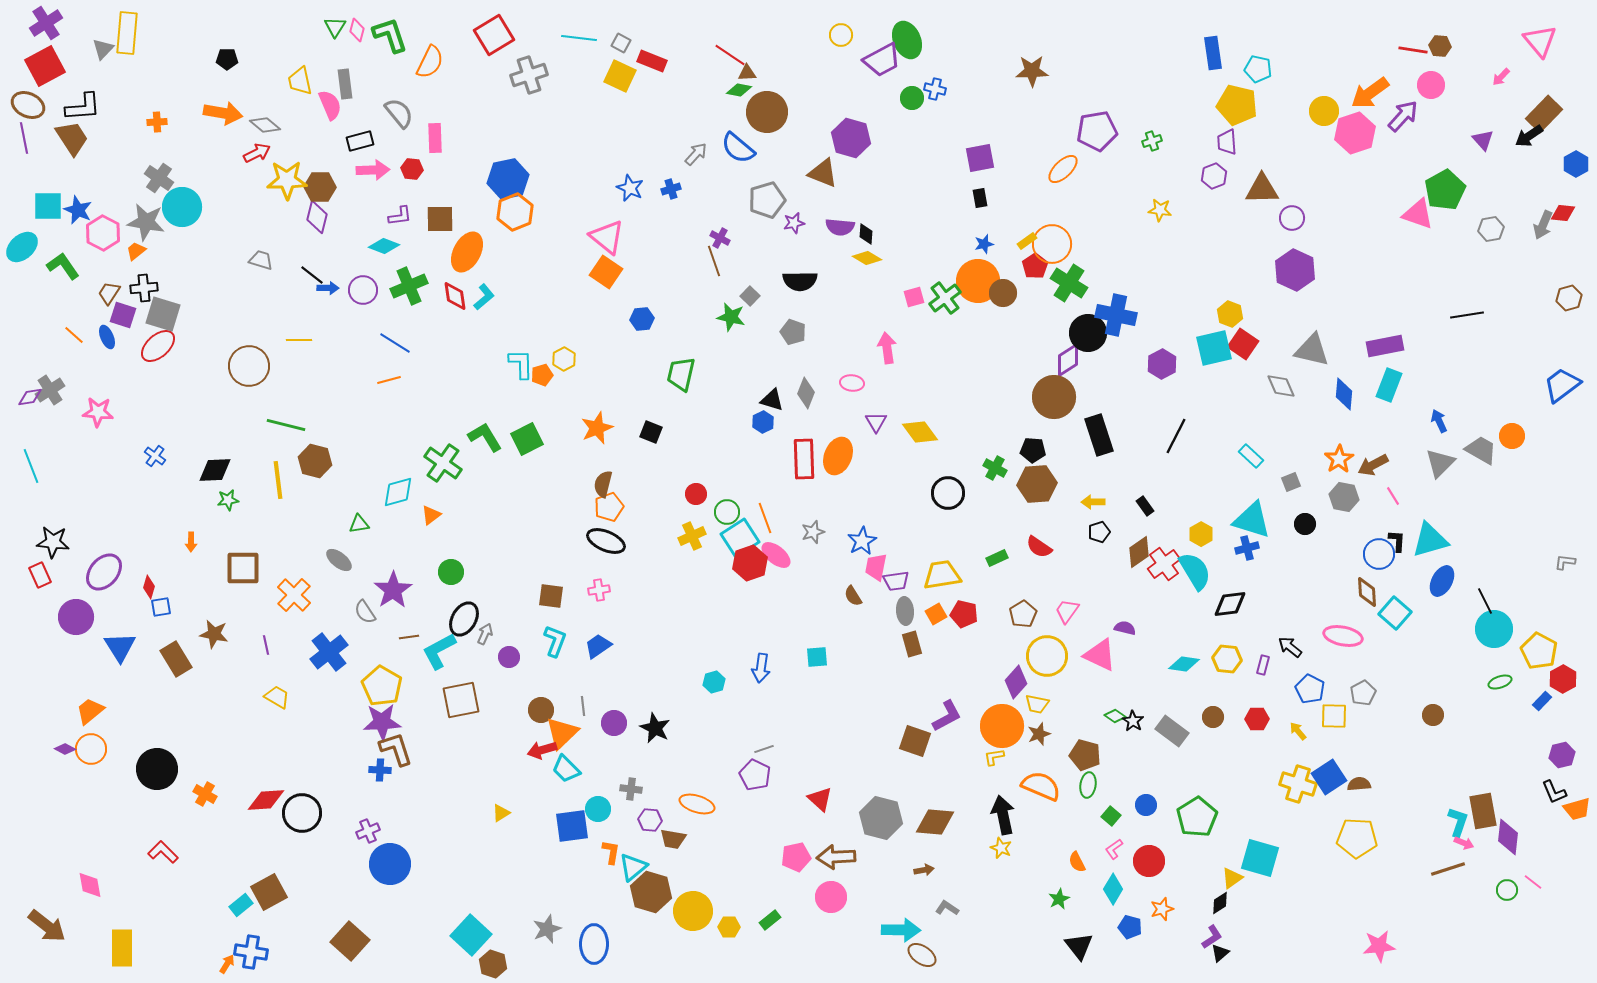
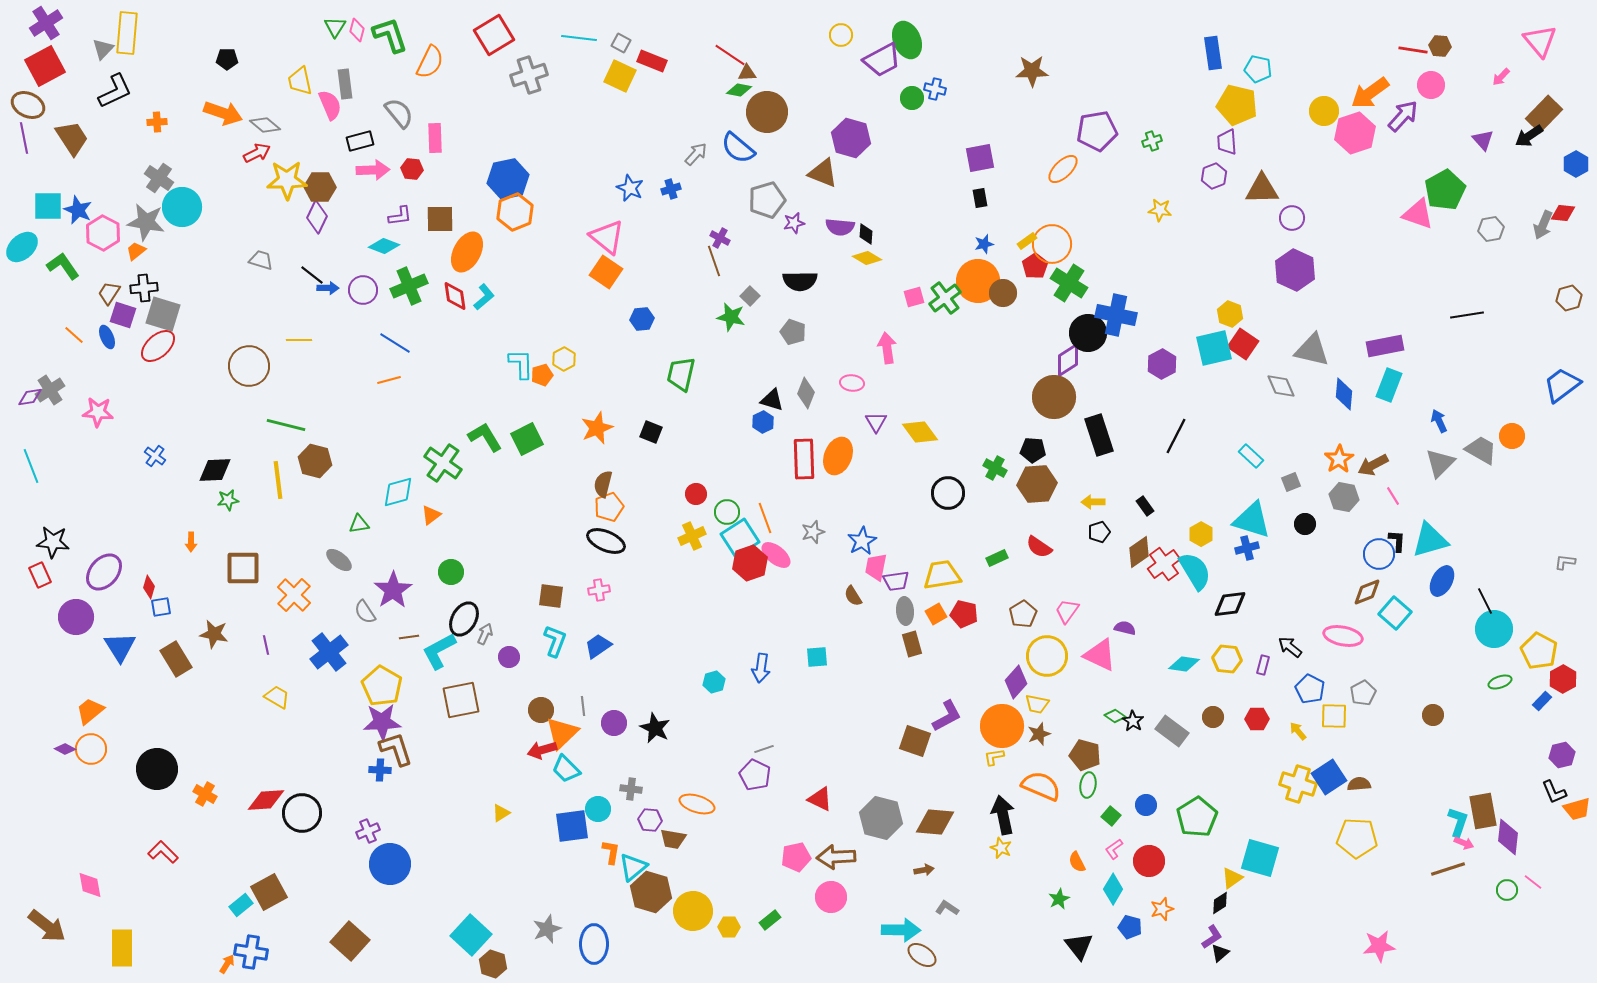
black L-shape at (83, 107): moved 32 px right, 16 px up; rotated 21 degrees counterclockwise
orange arrow at (223, 113): rotated 9 degrees clockwise
purple diamond at (317, 217): rotated 12 degrees clockwise
brown diamond at (1367, 592): rotated 72 degrees clockwise
red triangle at (820, 799): rotated 16 degrees counterclockwise
